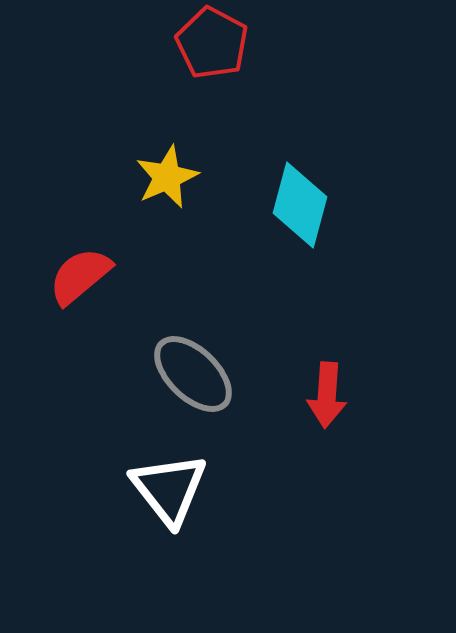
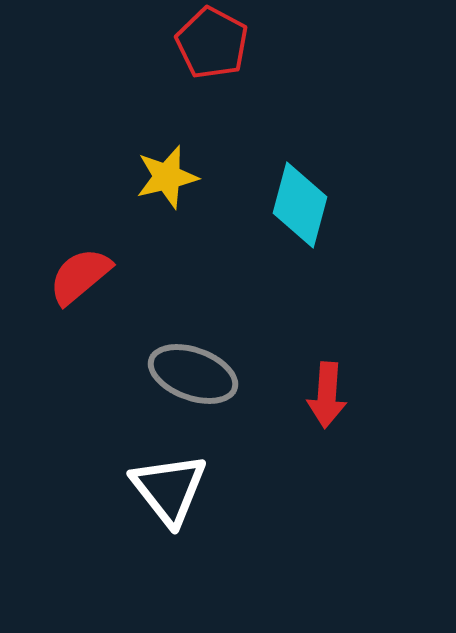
yellow star: rotated 10 degrees clockwise
gray ellipse: rotated 24 degrees counterclockwise
